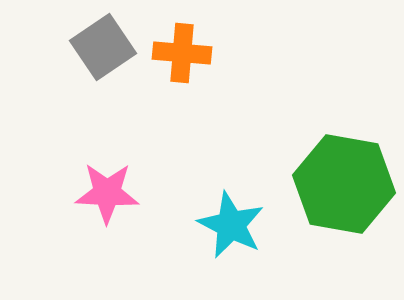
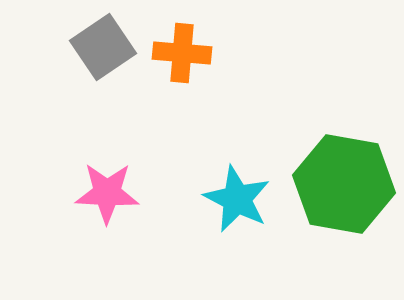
cyan star: moved 6 px right, 26 px up
